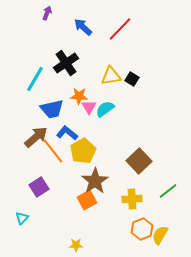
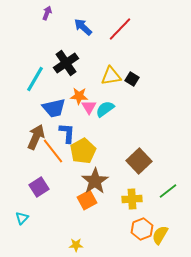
blue trapezoid: moved 2 px right, 1 px up
blue L-shape: rotated 55 degrees clockwise
brown arrow: rotated 25 degrees counterclockwise
